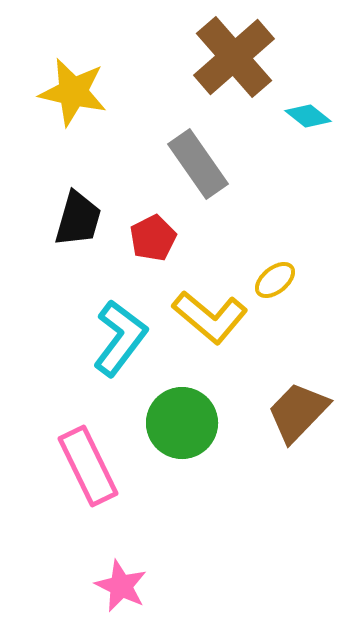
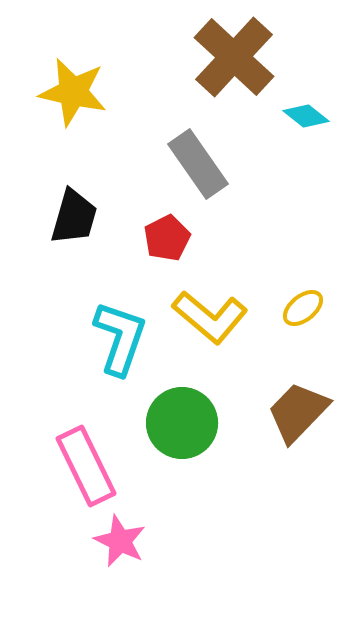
brown cross: rotated 6 degrees counterclockwise
cyan diamond: moved 2 px left
black trapezoid: moved 4 px left, 2 px up
red pentagon: moved 14 px right
yellow ellipse: moved 28 px right, 28 px down
cyan L-shape: rotated 18 degrees counterclockwise
pink rectangle: moved 2 px left
pink star: moved 1 px left, 45 px up
